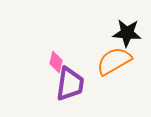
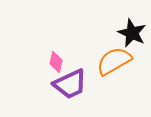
black star: moved 5 px right; rotated 20 degrees clockwise
purple trapezoid: rotated 57 degrees clockwise
